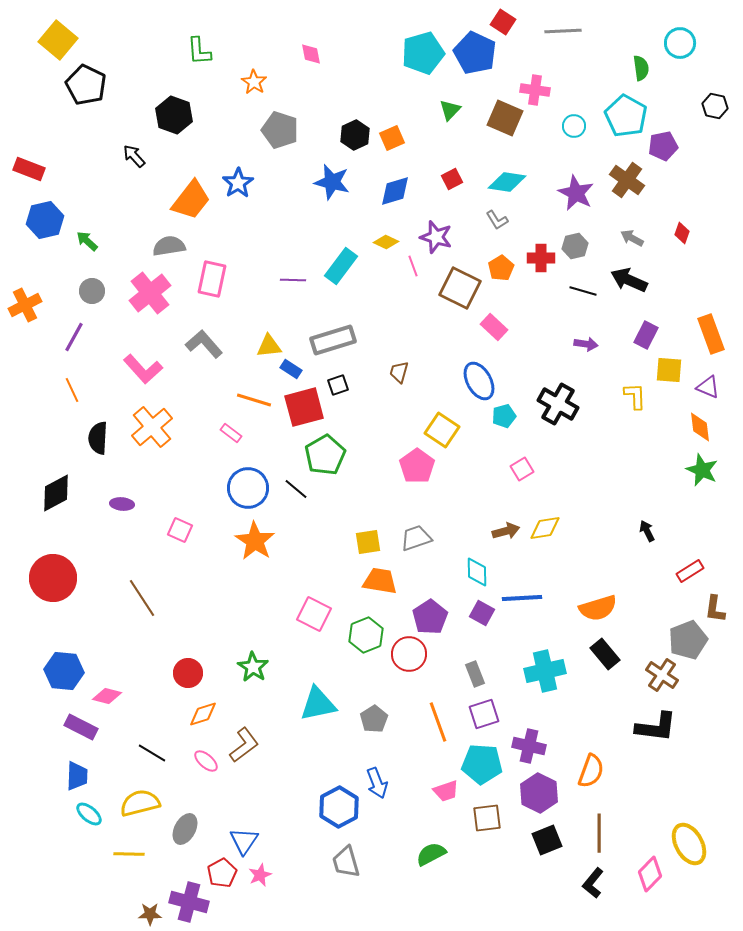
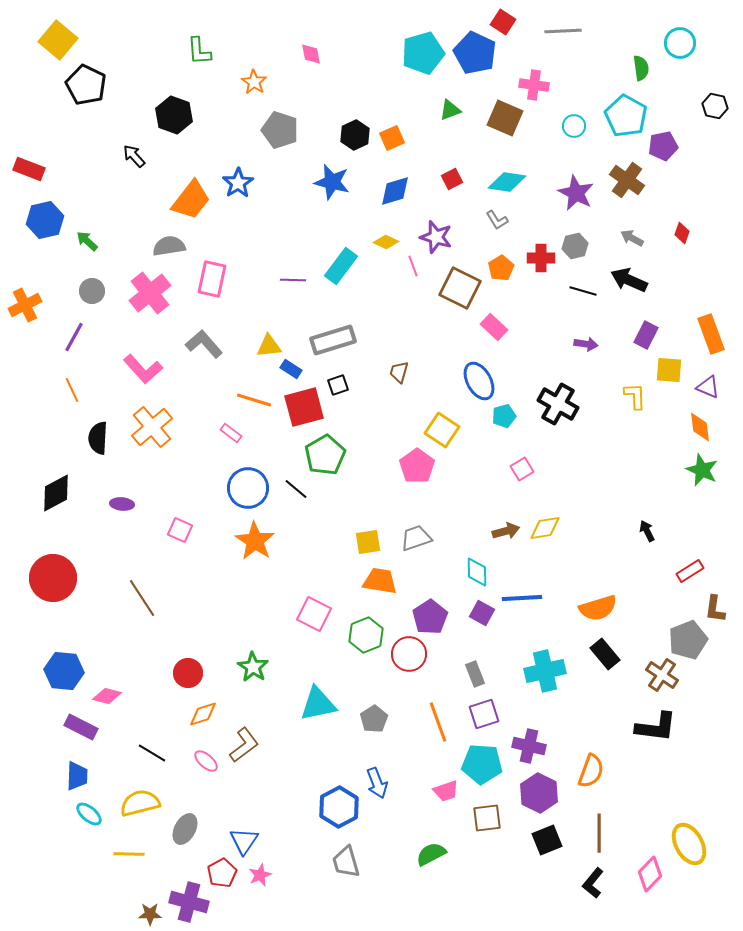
pink cross at (535, 90): moved 1 px left, 5 px up
green triangle at (450, 110): rotated 25 degrees clockwise
